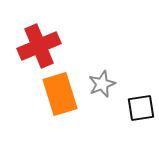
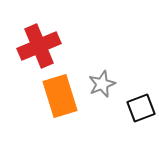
orange rectangle: moved 2 px down
black square: rotated 12 degrees counterclockwise
